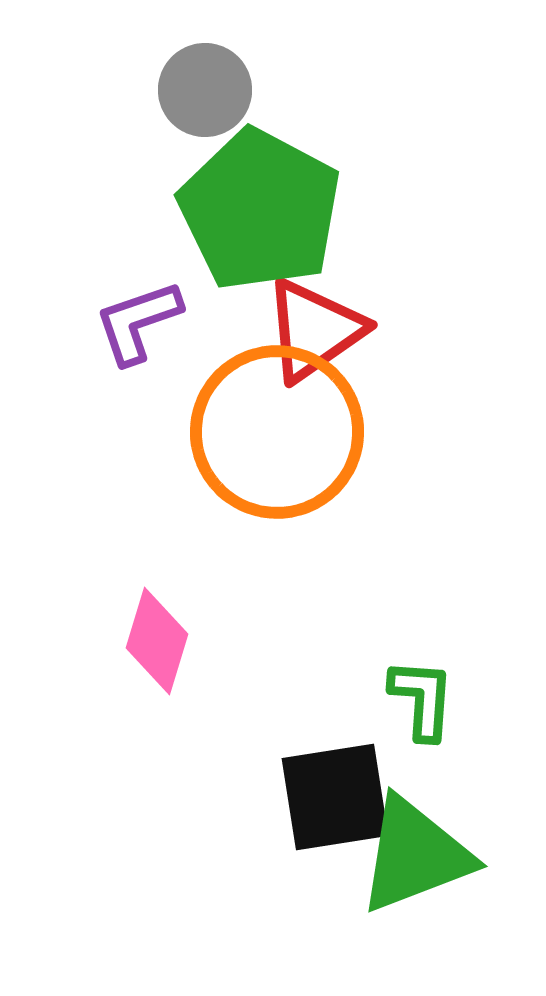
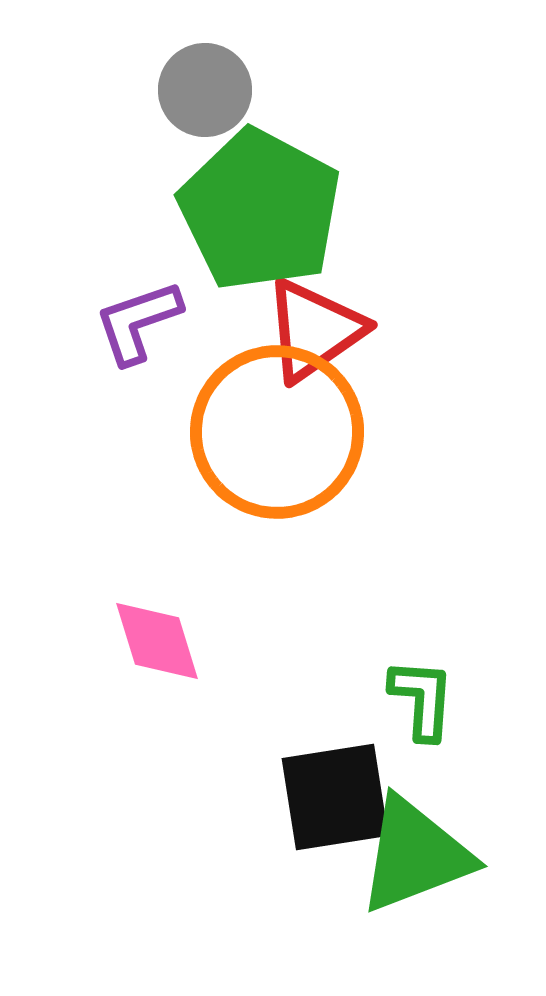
pink diamond: rotated 34 degrees counterclockwise
